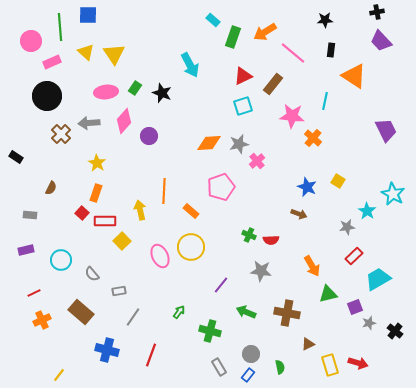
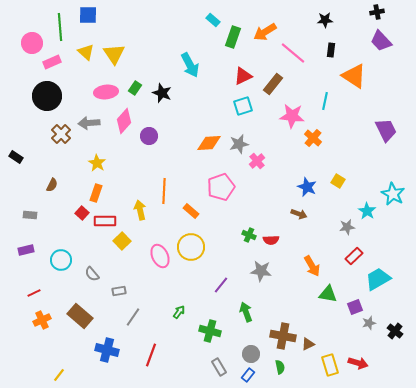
pink circle at (31, 41): moved 1 px right, 2 px down
brown semicircle at (51, 188): moved 1 px right, 3 px up
green triangle at (328, 294): rotated 24 degrees clockwise
brown rectangle at (81, 312): moved 1 px left, 4 px down
green arrow at (246, 312): rotated 48 degrees clockwise
brown cross at (287, 313): moved 4 px left, 23 px down
